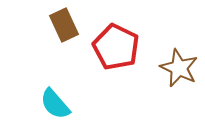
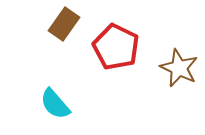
brown rectangle: moved 1 px up; rotated 60 degrees clockwise
